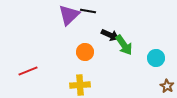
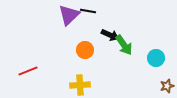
orange circle: moved 2 px up
brown star: rotated 24 degrees clockwise
